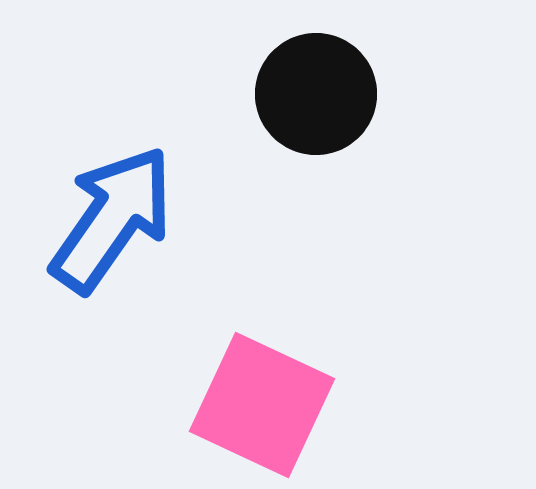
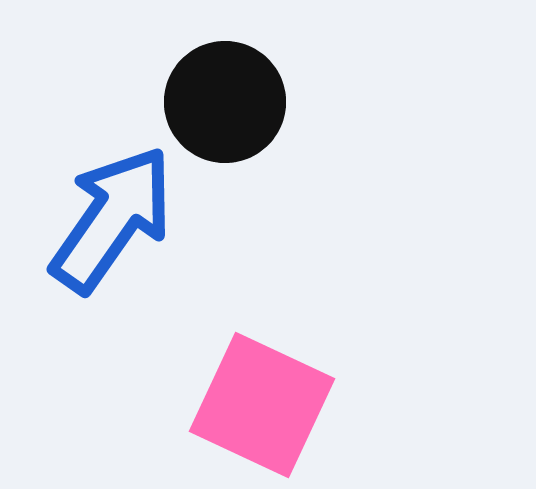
black circle: moved 91 px left, 8 px down
